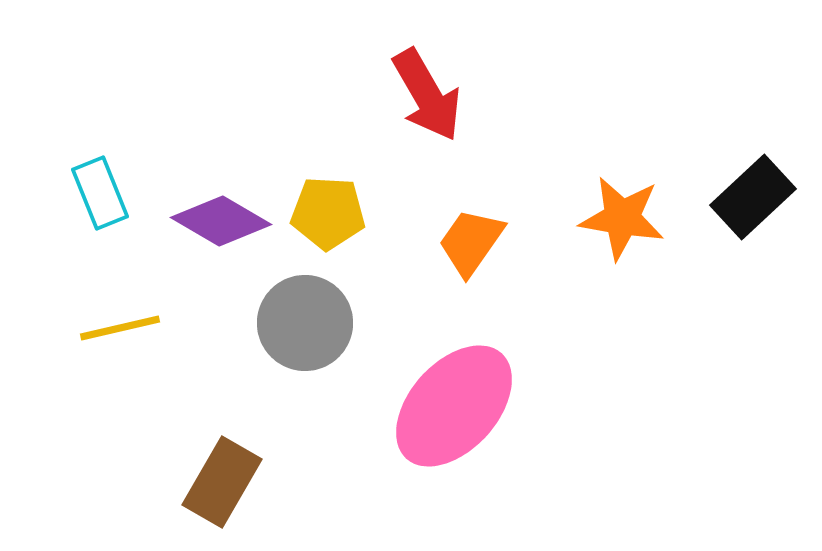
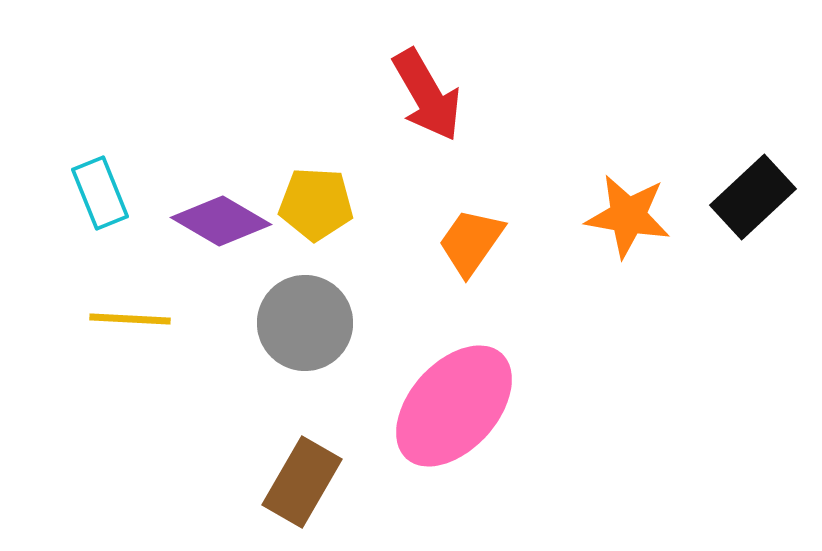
yellow pentagon: moved 12 px left, 9 px up
orange star: moved 6 px right, 2 px up
yellow line: moved 10 px right, 9 px up; rotated 16 degrees clockwise
brown rectangle: moved 80 px right
